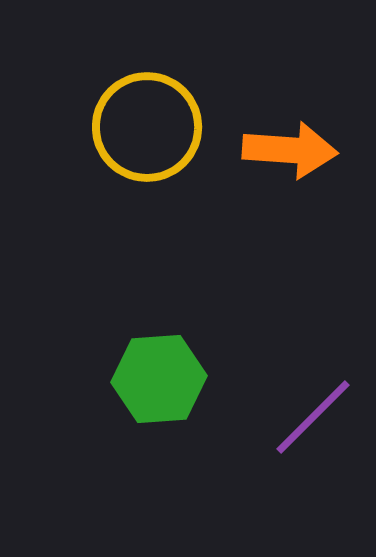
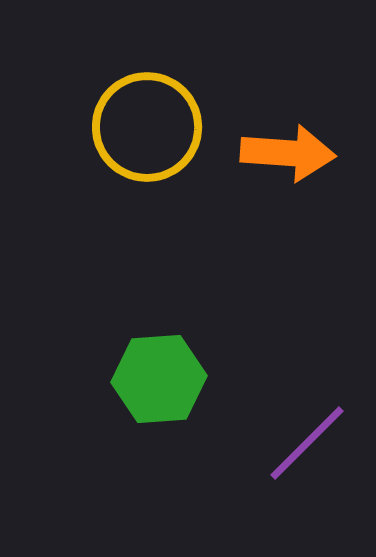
orange arrow: moved 2 px left, 3 px down
purple line: moved 6 px left, 26 px down
